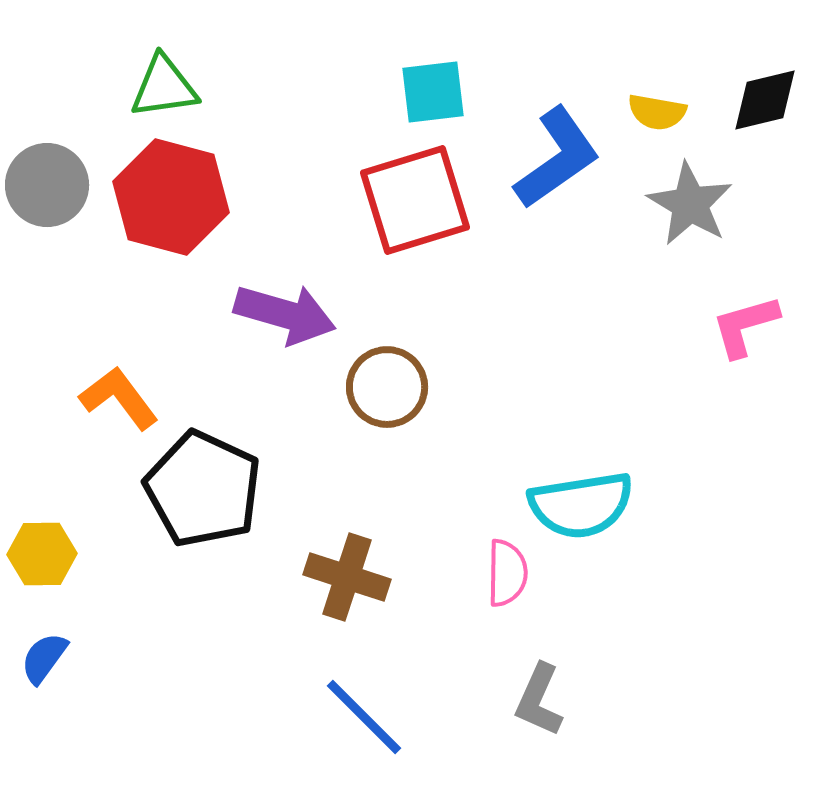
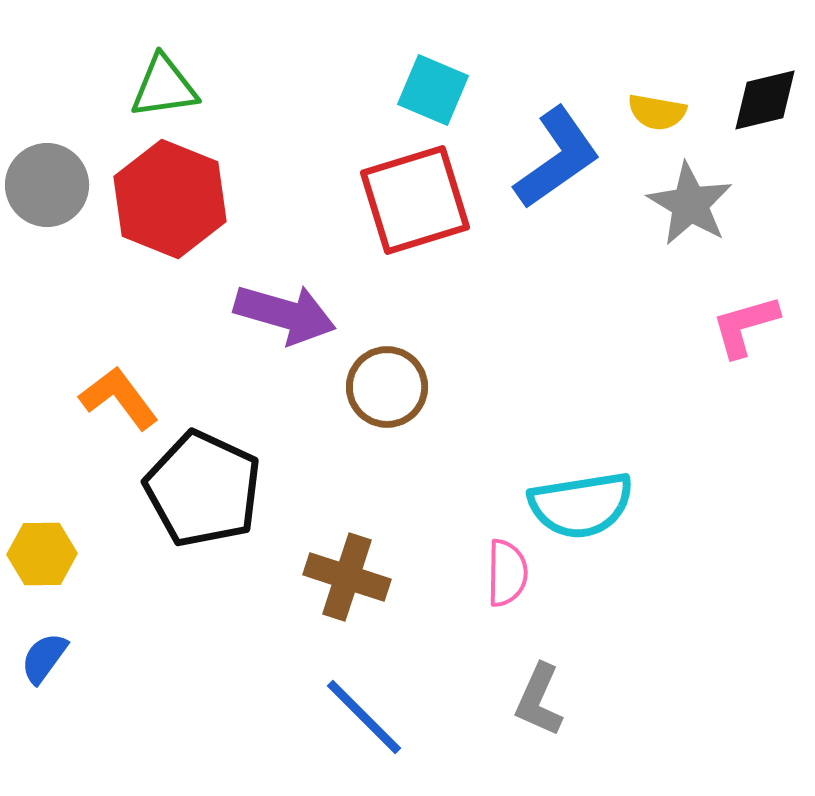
cyan square: moved 2 px up; rotated 30 degrees clockwise
red hexagon: moved 1 px left, 2 px down; rotated 7 degrees clockwise
